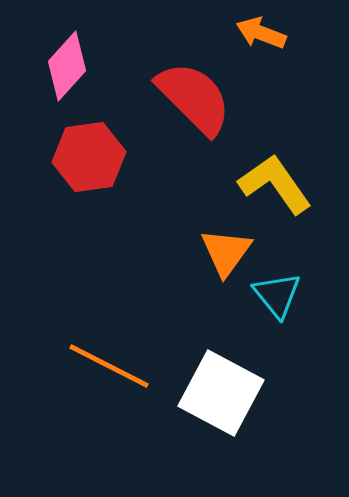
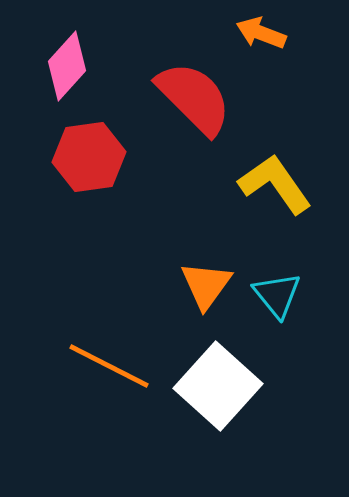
orange triangle: moved 20 px left, 33 px down
white square: moved 3 px left, 7 px up; rotated 14 degrees clockwise
